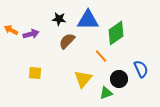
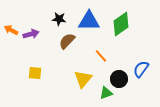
blue triangle: moved 1 px right, 1 px down
green diamond: moved 5 px right, 9 px up
blue semicircle: rotated 120 degrees counterclockwise
